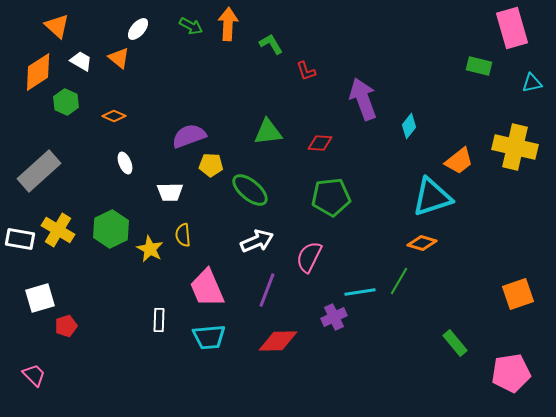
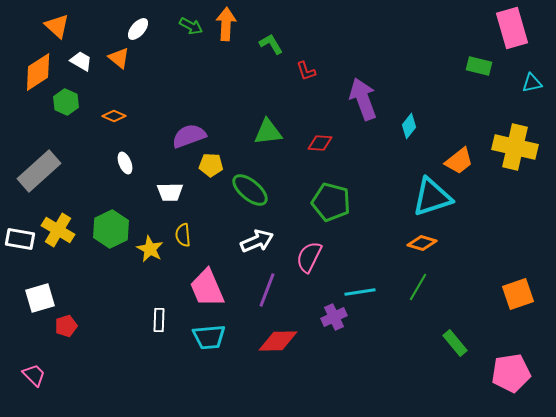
orange arrow at (228, 24): moved 2 px left
green pentagon at (331, 197): moved 5 px down; rotated 21 degrees clockwise
green line at (399, 281): moved 19 px right, 6 px down
